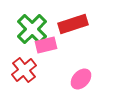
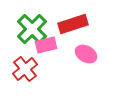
red cross: moved 1 px right, 1 px up
pink ellipse: moved 5 px right, 25 px up; rotated 75 degrees clockwise
